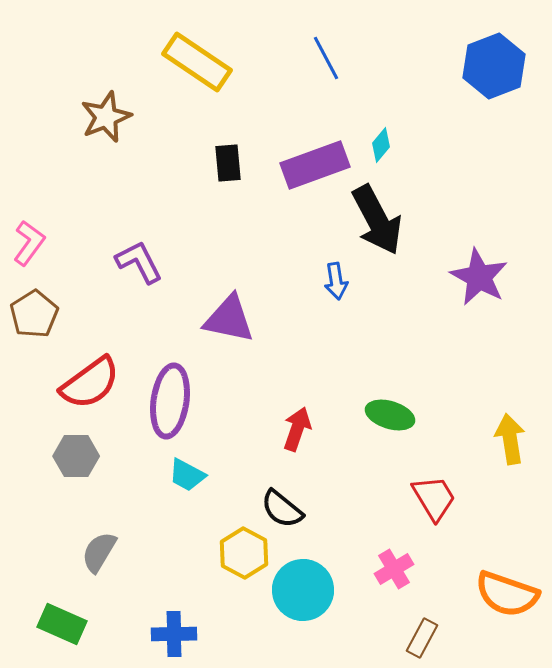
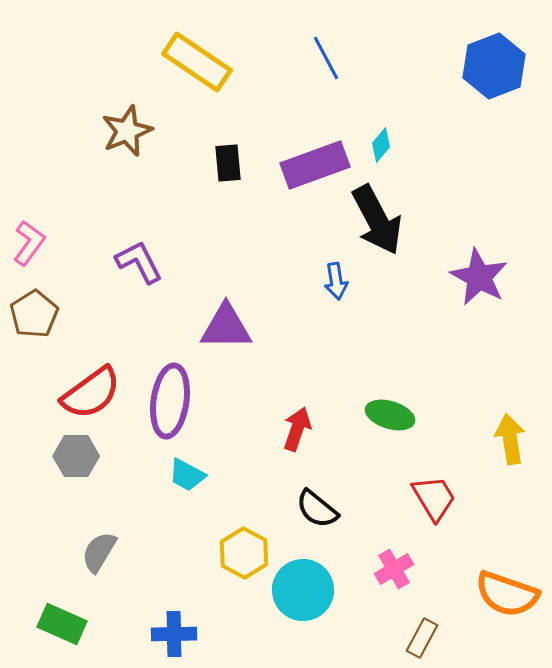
brown star: moved 21 px right, 14 px down
purple triangle: moved 3 px left, 8 px down; rotated 12 degrees counterclockwise
red semicircle: moved 1 px right, 10 px down
black semicircle: moved 35 px right
